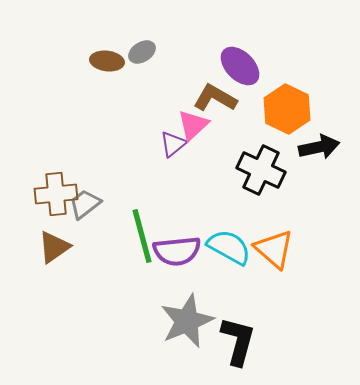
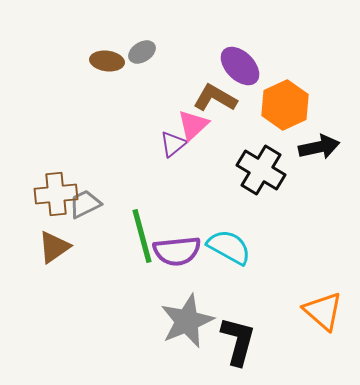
orange hexagon: moved 2 px left, 4 px up; rotated 9 degrees clockwise
black cross: rotated 6 degrees clockwise
gray trapezoid: rotated 12 degrees clockwise
orange triangle: moved 49 px right, 62 px down
